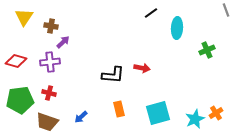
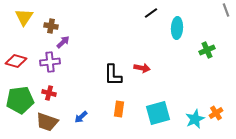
black L-shape: rotated 85 degrees clockwise
orange rectangle: rotated 21 degrees clockwise
